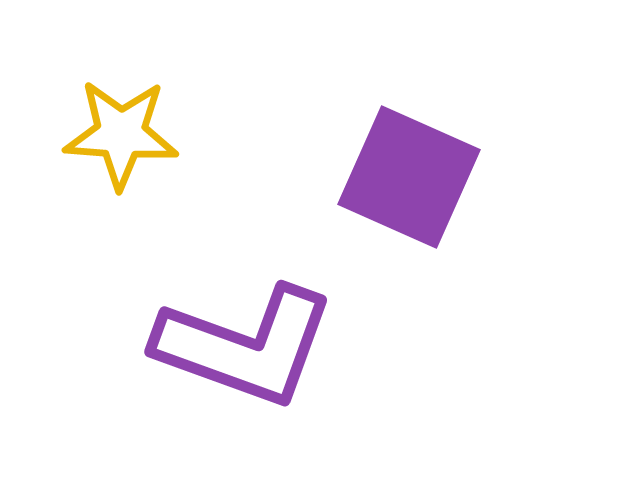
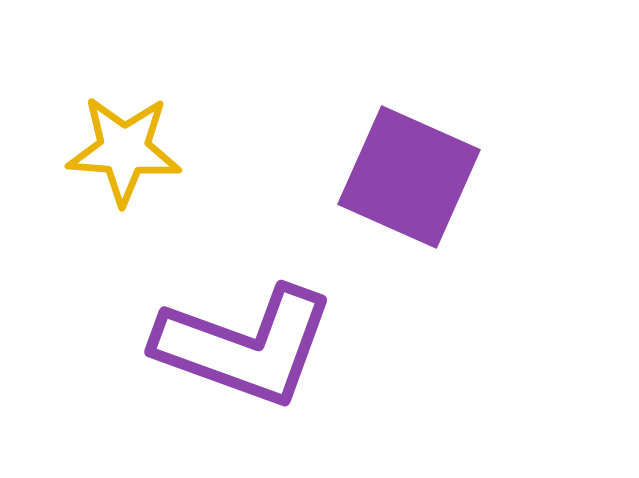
yellow star: moved 3 px right, 16 px down
